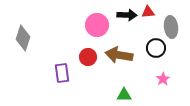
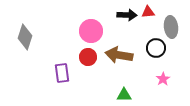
pink circle: moved 6 px left, 6 px down
gray diamond: moved 2 px right, 1 px up
